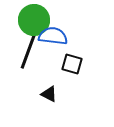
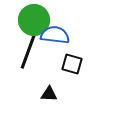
blue semicircle: moved 2 px right, 1 px up
black triangle: rotated 24 degrees counterclockwise
